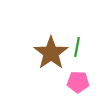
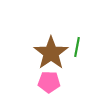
pink pentagon: moved 29 px left
